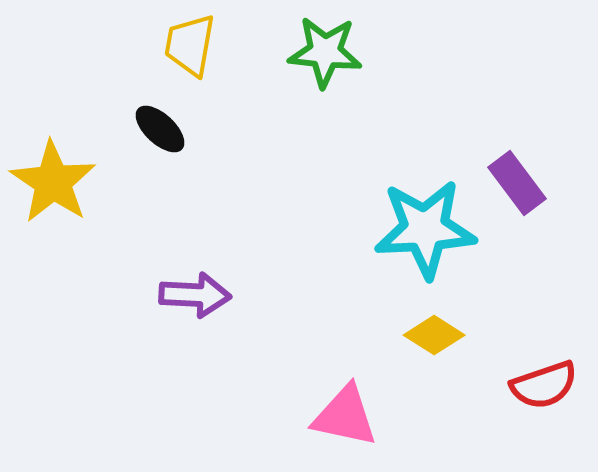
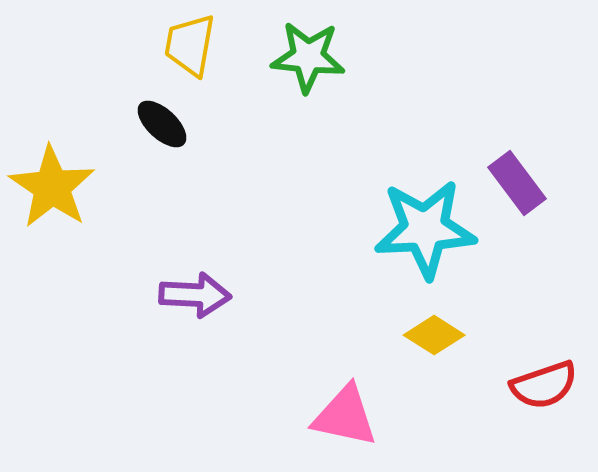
green star: moved 17 px left, 5 px down
black ellipse: moved 2 px right, 5 px up
yellow star: moved 1 px left, 5 px down
